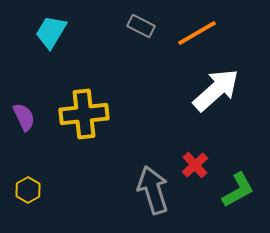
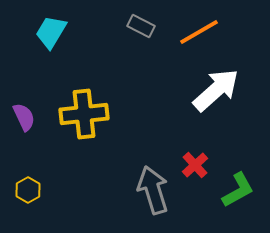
orange line: moved 2 px right, 1 px up
